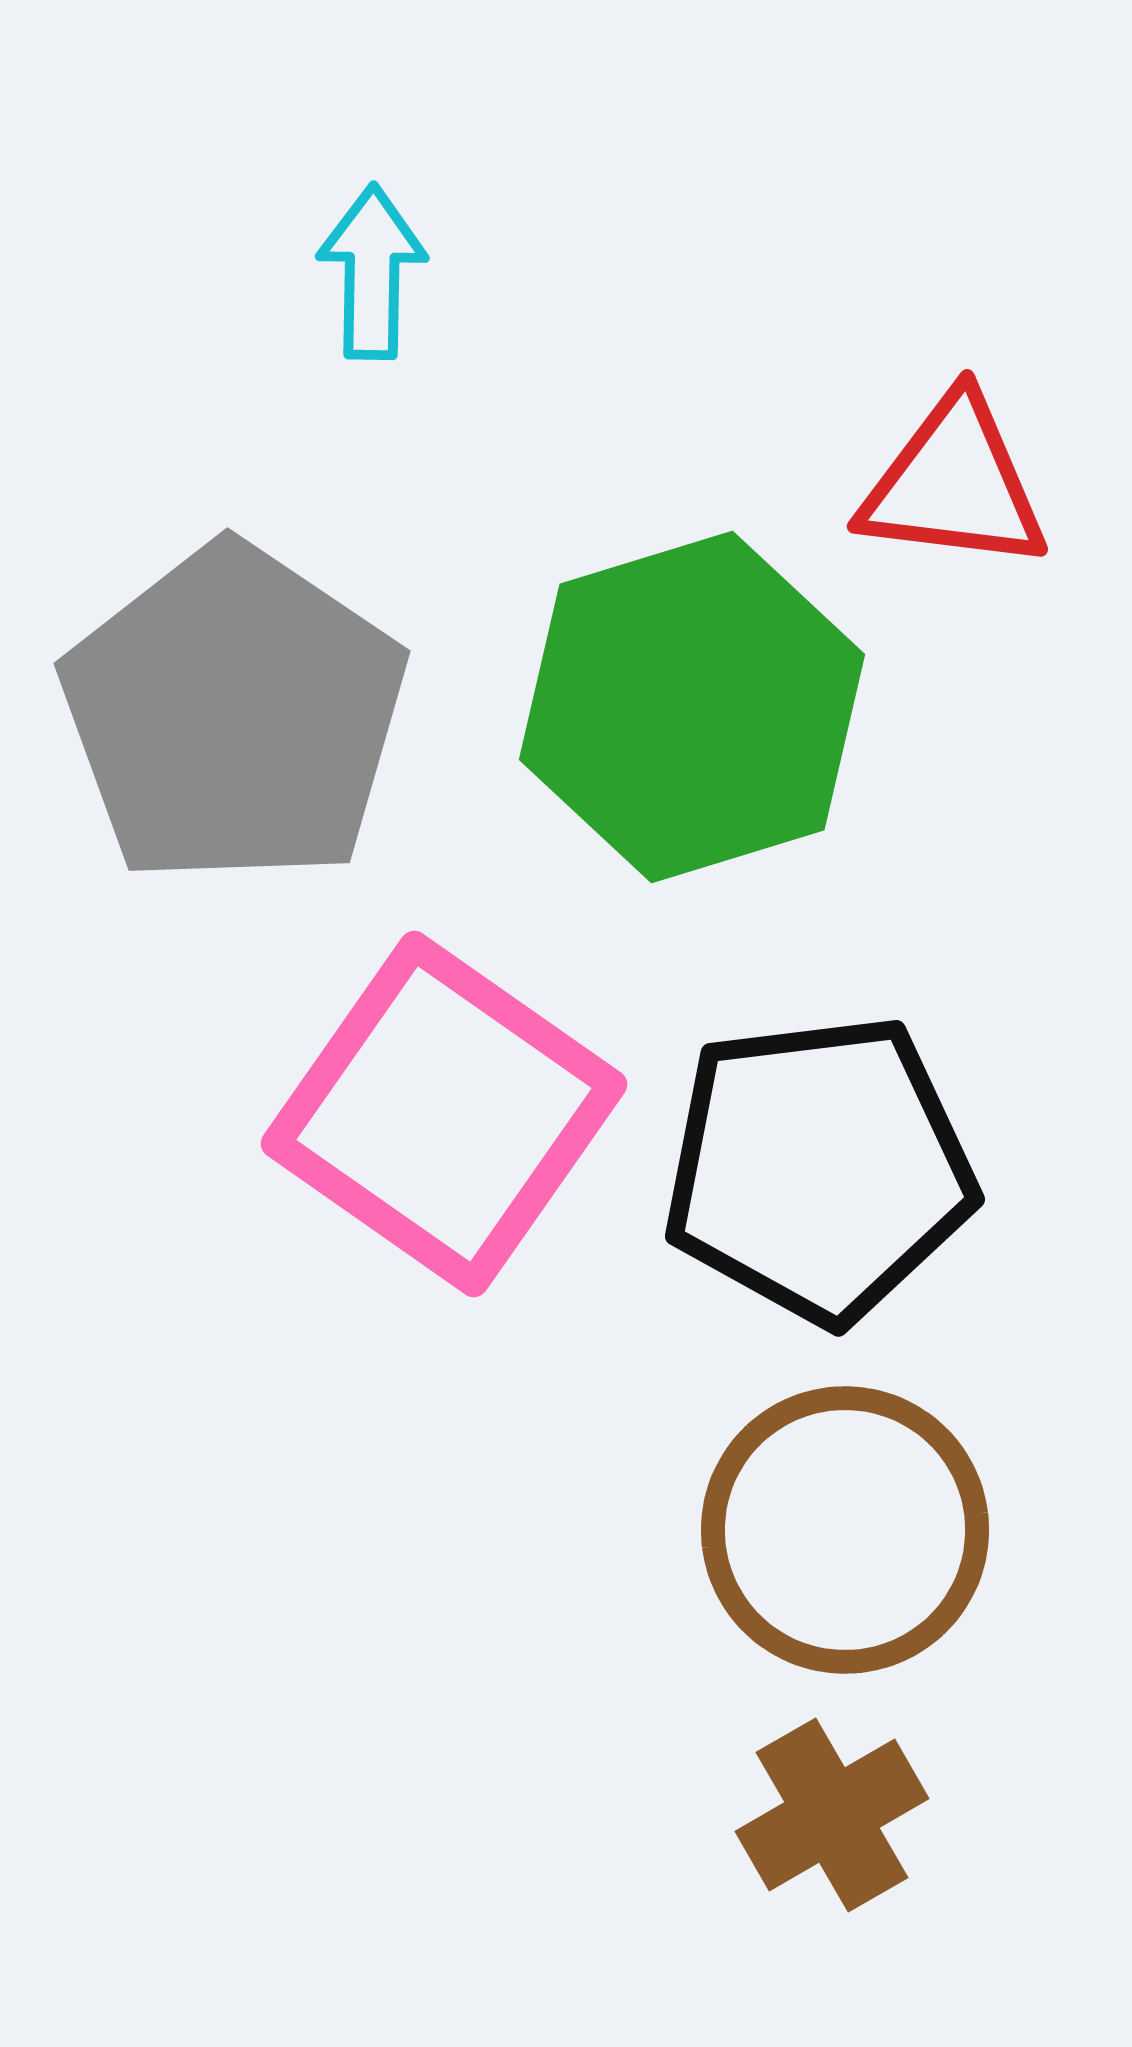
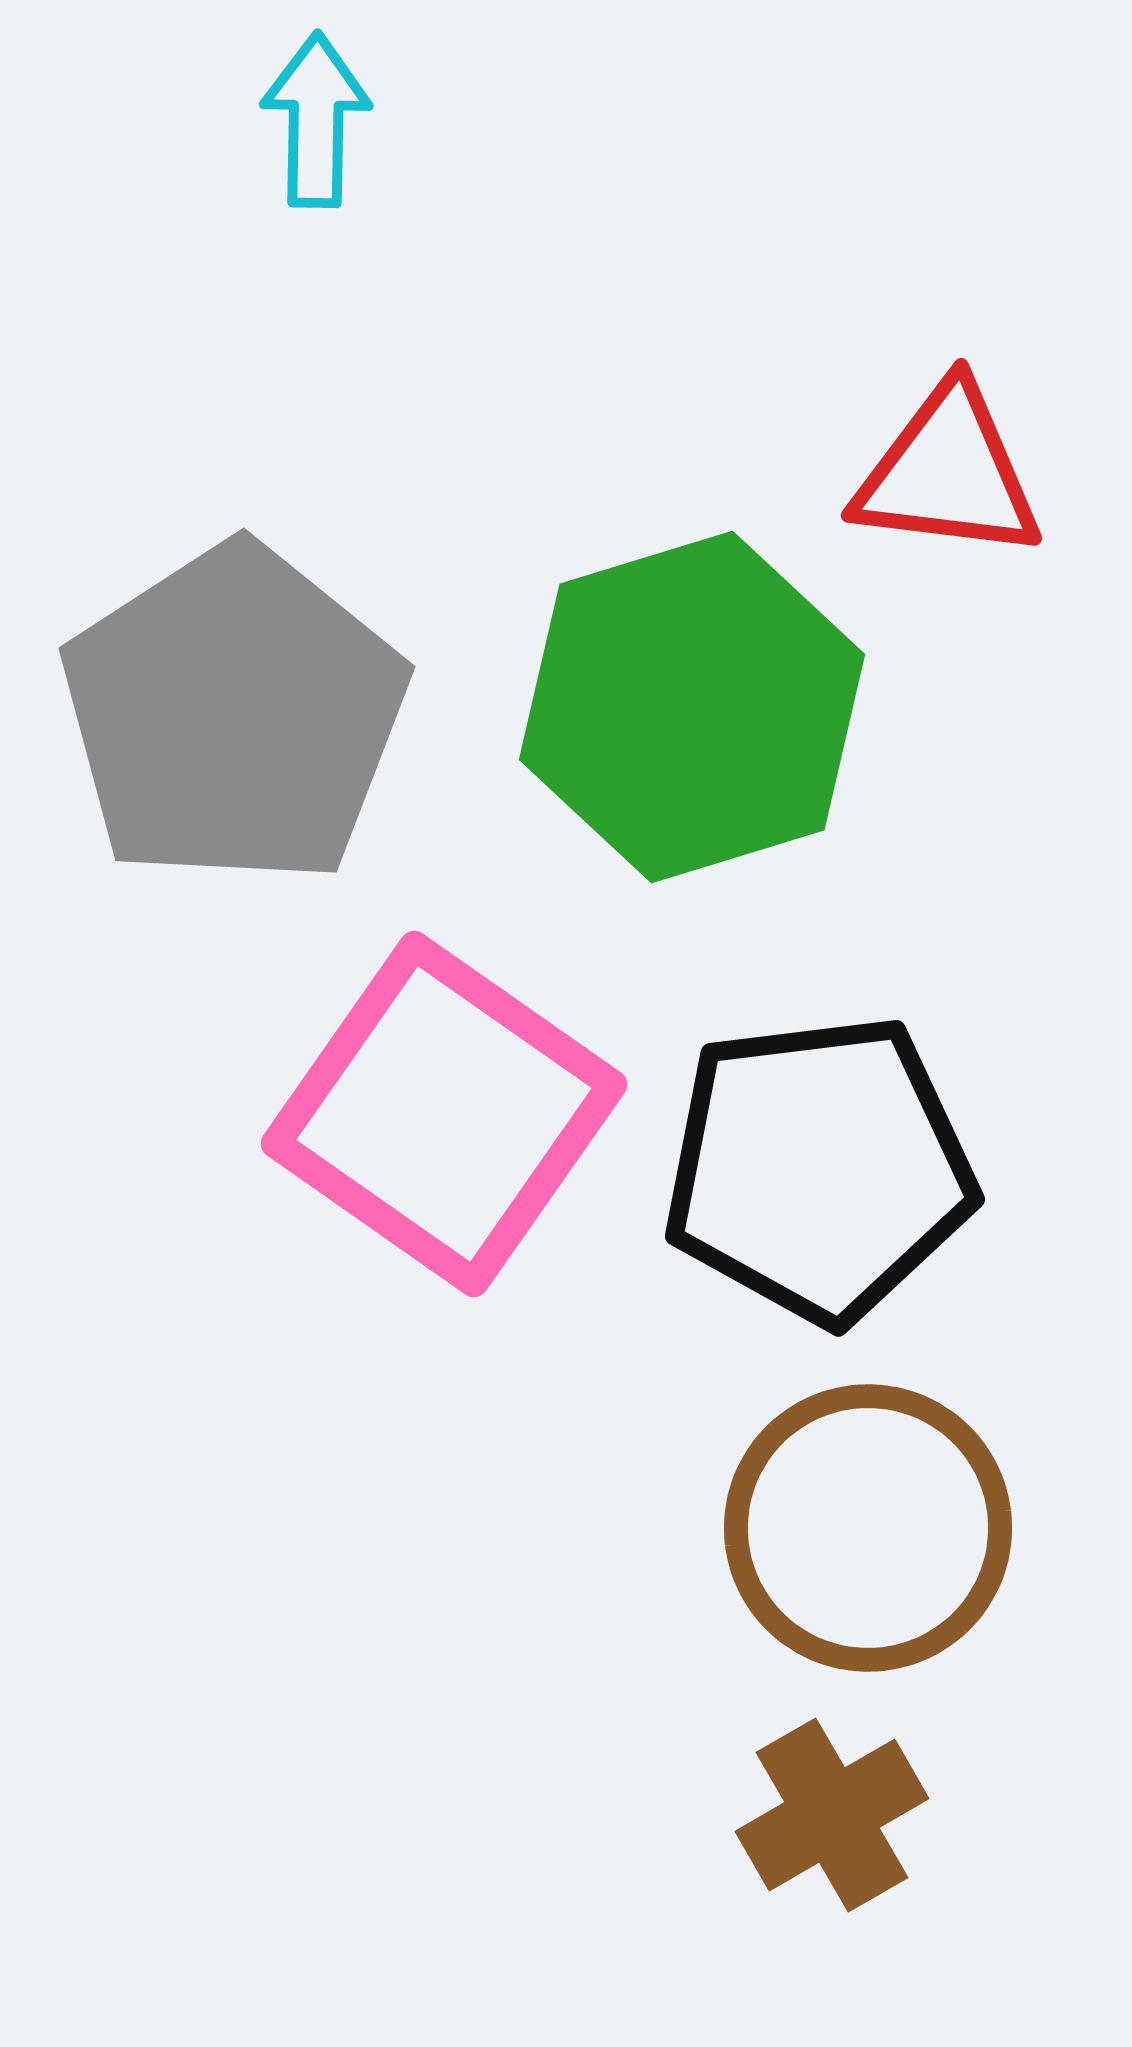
cyan arrow: moved 56 px left, 152 px up
red triangle: moved 6 px left, 11 px up
gray pentagon: rotated 5 degrees clockwise
brown circle: moved 23 px right, 2 px up
